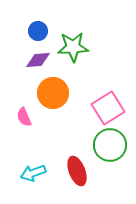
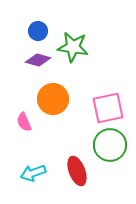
green star: rotated 12 degrees clockwise
purple diamond: rotated 20 degrees clockwise
orange circle: moved 6 px down
pink square: rotated 20 degrees clockwise
pink semicircle: moved 5 px down
